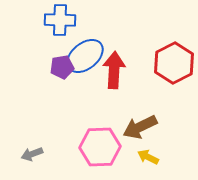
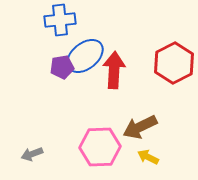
blue cross: rotated 8 degrees counterclockwise
